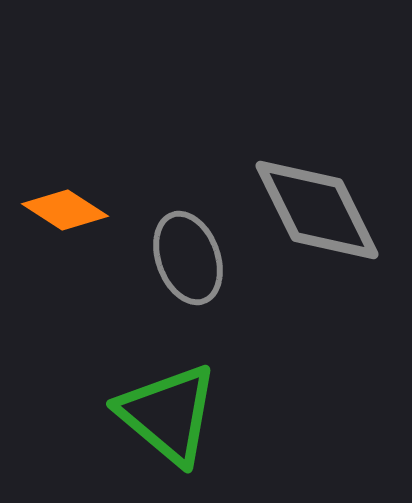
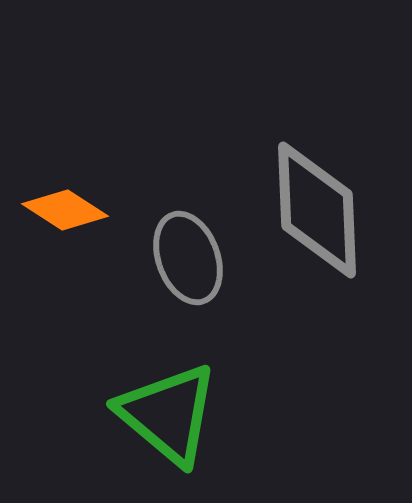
gray diamond: rotated 24 degrees clockwise
